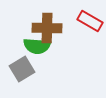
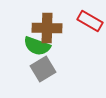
green semicircle: rotated 16 degrees clockwise
gray square: moved 21 px right
